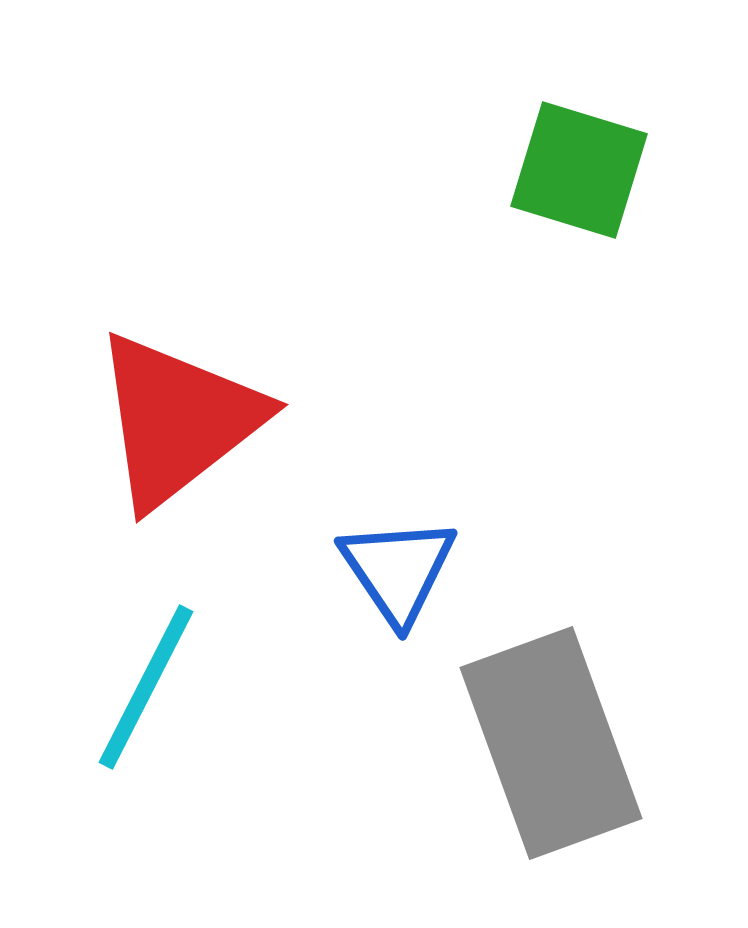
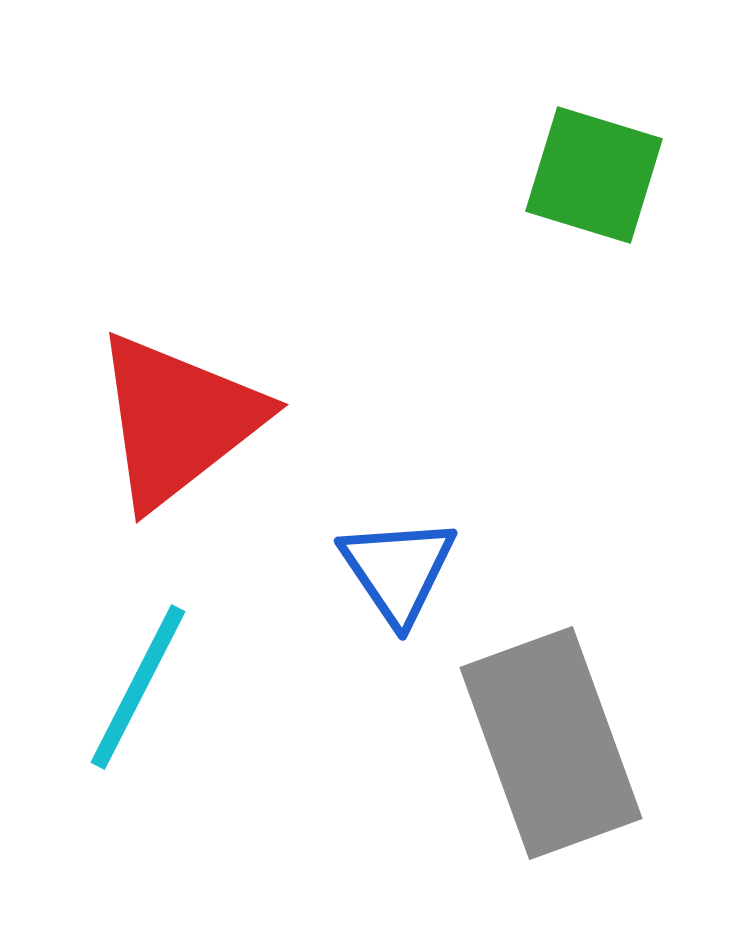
green square: moved 15 px right, 5 px down
cyan line: moved 8 px left
